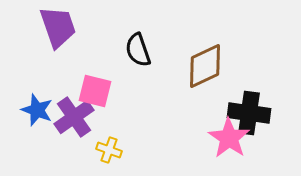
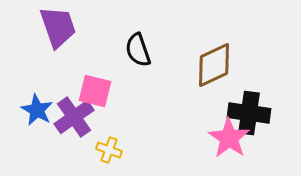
brown diamond: moved 9 px right, 1 px up
blue star: rotated 8 degrees clockwise
